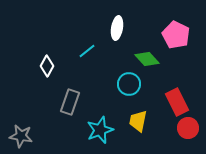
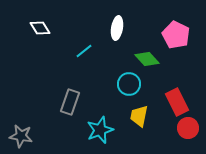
cyan line: moved 3 px left
white diamond: moved 7 px left, 38 px up; rotated 60 degrees counterclockwise
yellow trapezoid: moved 1 px right, 5 px up
